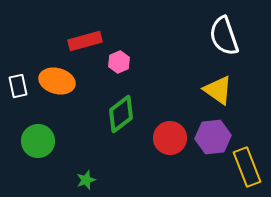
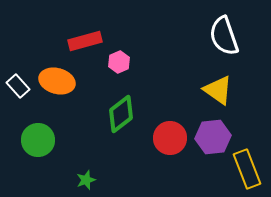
white rectangle: rotated 30 degrees counterclockwise
green circle: moved 1 px up
yellow rectangle: moved 2 px down
